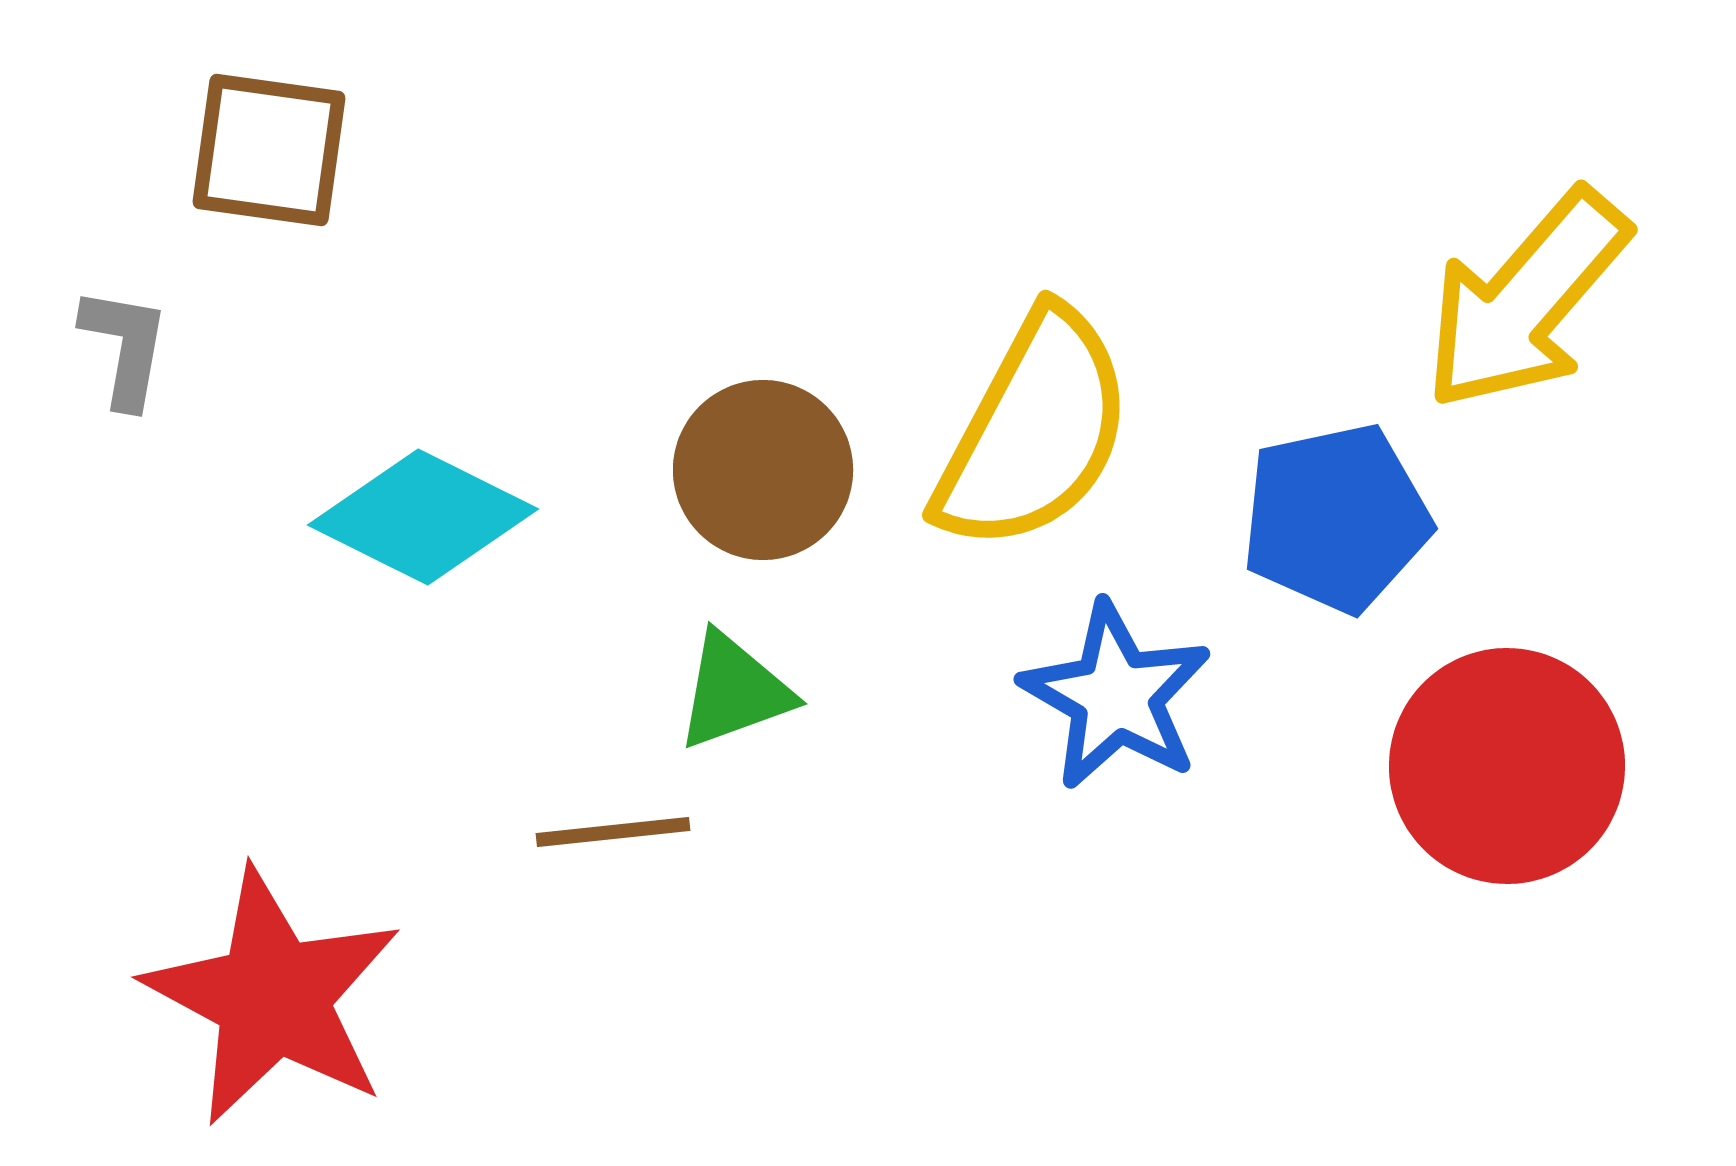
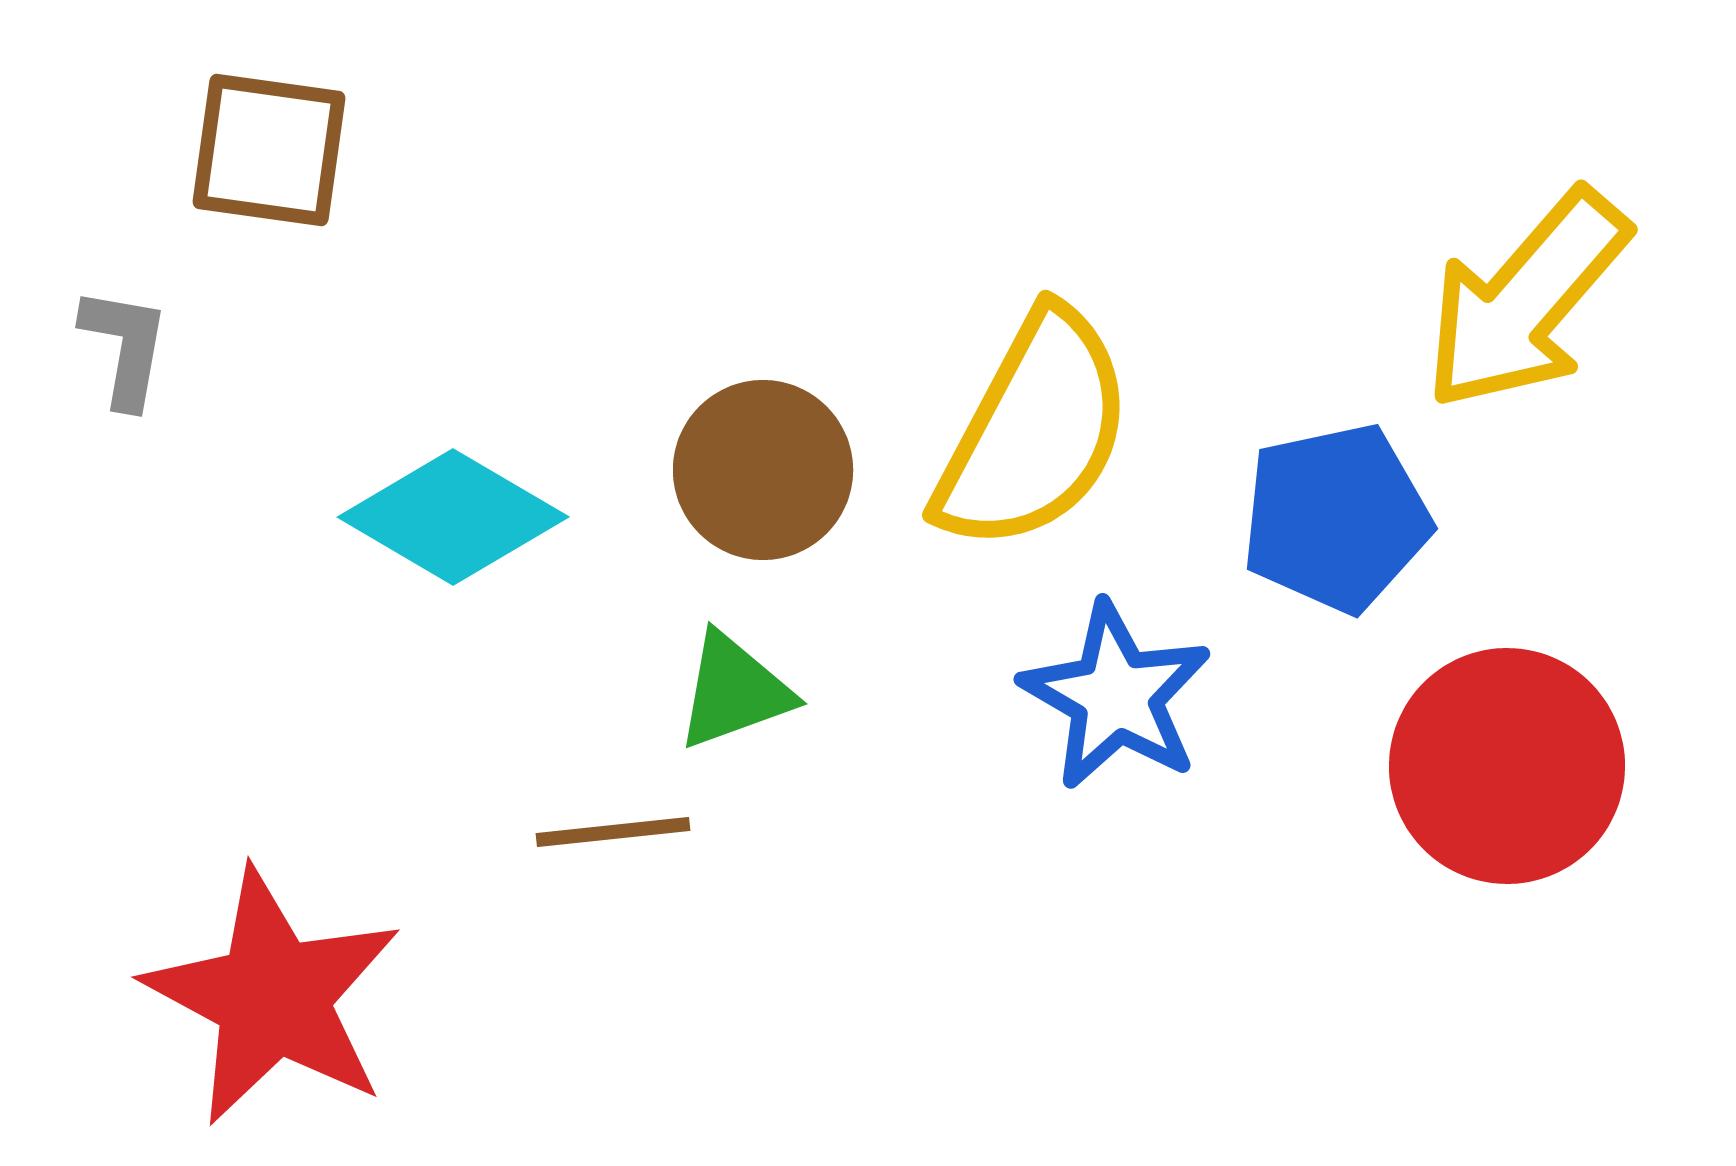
cyan diamond: moved 30 px right; rotated 4 degrees clockwise
